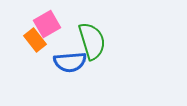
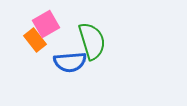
pink square: moved 1 px left
